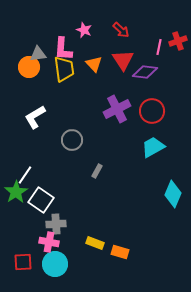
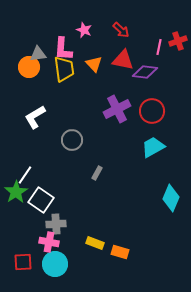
red triangle: rotated 45 degrees counterclockwise
gray rectangle: moved 2 px down
cyan diamond: moved 2 px left, 4 px down
